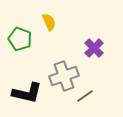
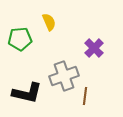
green pentagon: rotated 25 degrees counterclockwise
brown line: rotated 48 degrees counterclockwise
